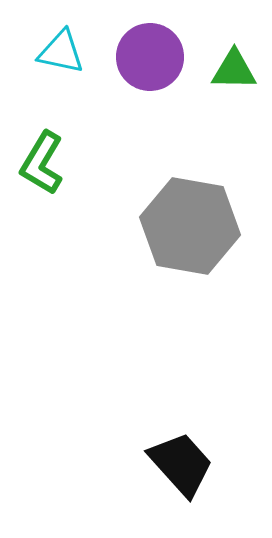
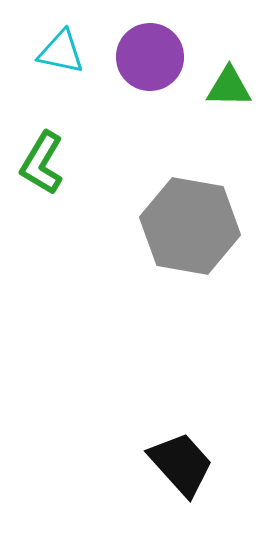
green triangle: moved 5 px left, 17 px down
